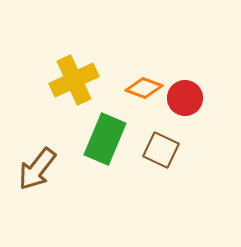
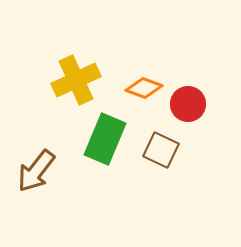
yellow cross: moved 2 px right
red circle: moved 3 px right, 6 px down
brown arrow: moved 1 px left, 2 px down
